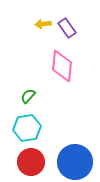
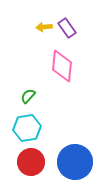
yellow arrow: moved 1 px right, 3 px down
